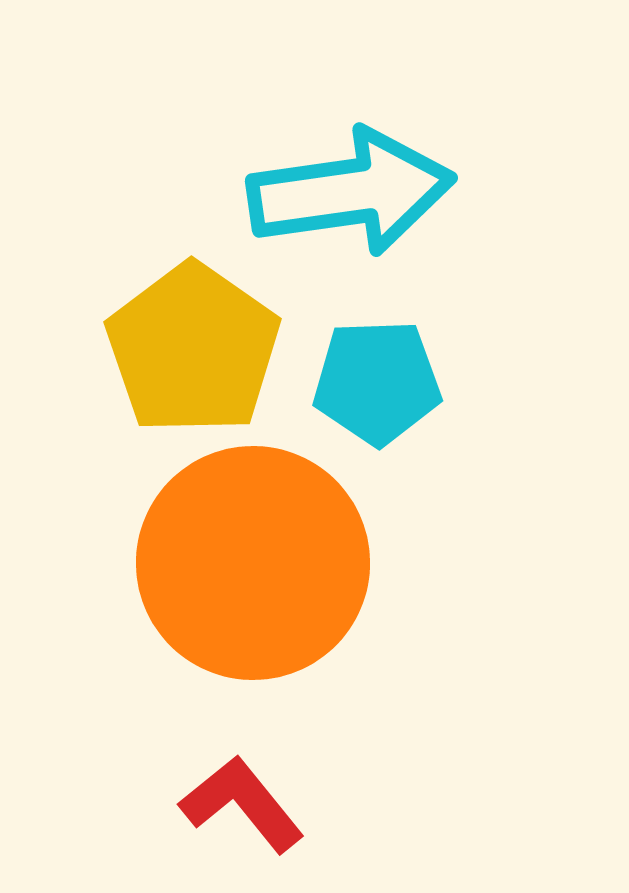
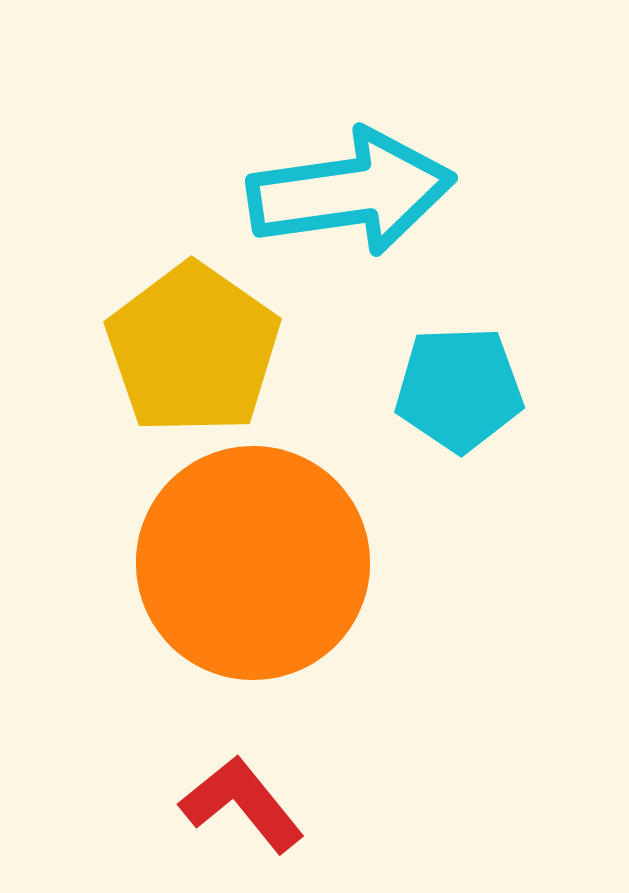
cyan pentagon: moved 82 px right, 7 px down
